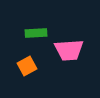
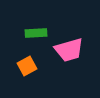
pink trapezoid: rotated 12 degrees counterclockwise
